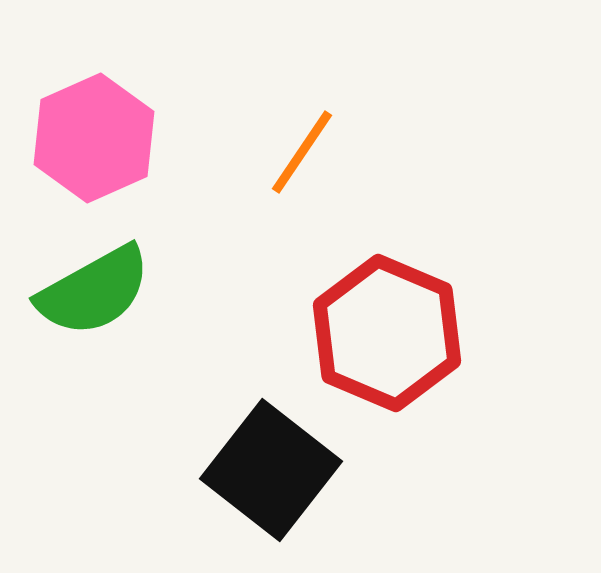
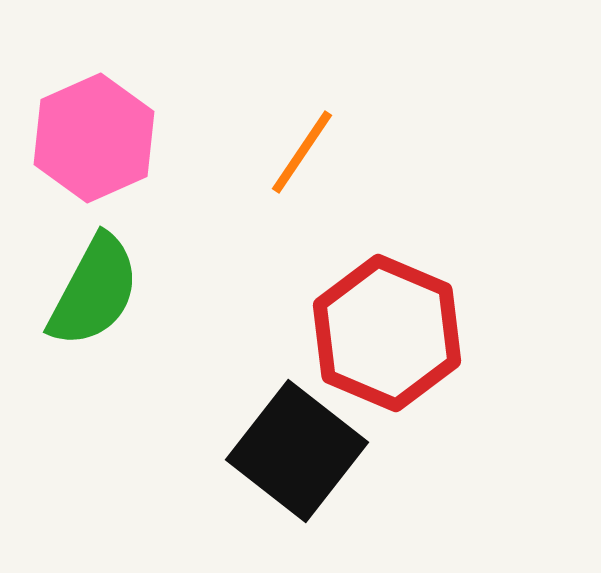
green semicircle: rotated 33 degrees counterclockwise
black square: moved 26 px right, 19 px up
